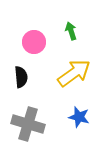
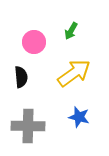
green arrow: rotated 132 degrees counterclockwise
gray cross: moved 2 px down; rotated 16 degrees counterclockwise
